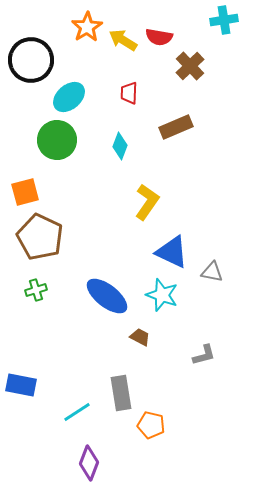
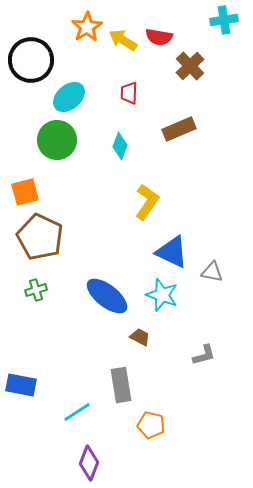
brown rectangle: moved 3 px right, 2 px down
gray rectangle: moved 8 px up
